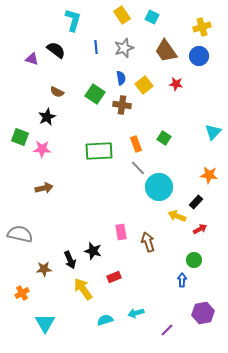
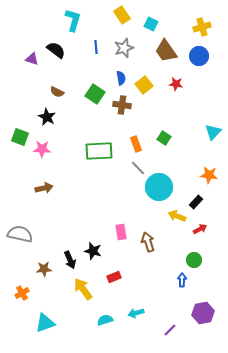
cyan square at (152, 17): moved 1 px left, 7 px down
black star at (47, 117): rotated 18 degrees counterclockwise
cyan triangle at (45, 323): rotated 40 degrees clockwise
purple line at (167, 330): moved 3 px right
